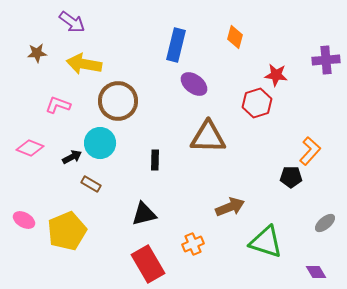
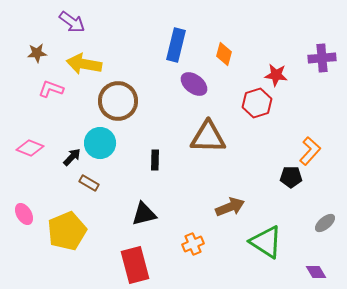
orange diamond: moved 11 px left, 17 px down
purple cross: moved 4 px left, 2 px up
pink L-shape: moved 7 px left, 16 px up
black arrow: rotated 18 degrees counterclockwise
brown rectangle: moved 2 px left, 1 px up
pink ellipse: moved 6 px up; rotated 30 degrees clockwise
green triangle: rotated 15 degrees clockwise
red rectangle: moved 13 px left, 1 px down; rotated 15 degrees clockwise
